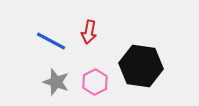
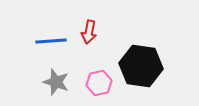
blue line: rotated 32 degrees counterclockwise
pink hexagon: moved 4 px right, 1 px down; rotated 15 degrees clockwise
